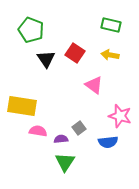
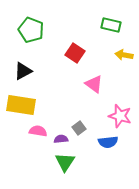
yellow arrow: moved 14 px right
black triangle: moved 23 px left, 12 px down; rotated 36 degrees clockwise
pink triangle: moved 1 px up
yellow rectangle: moved 1 px left, 1 px up
